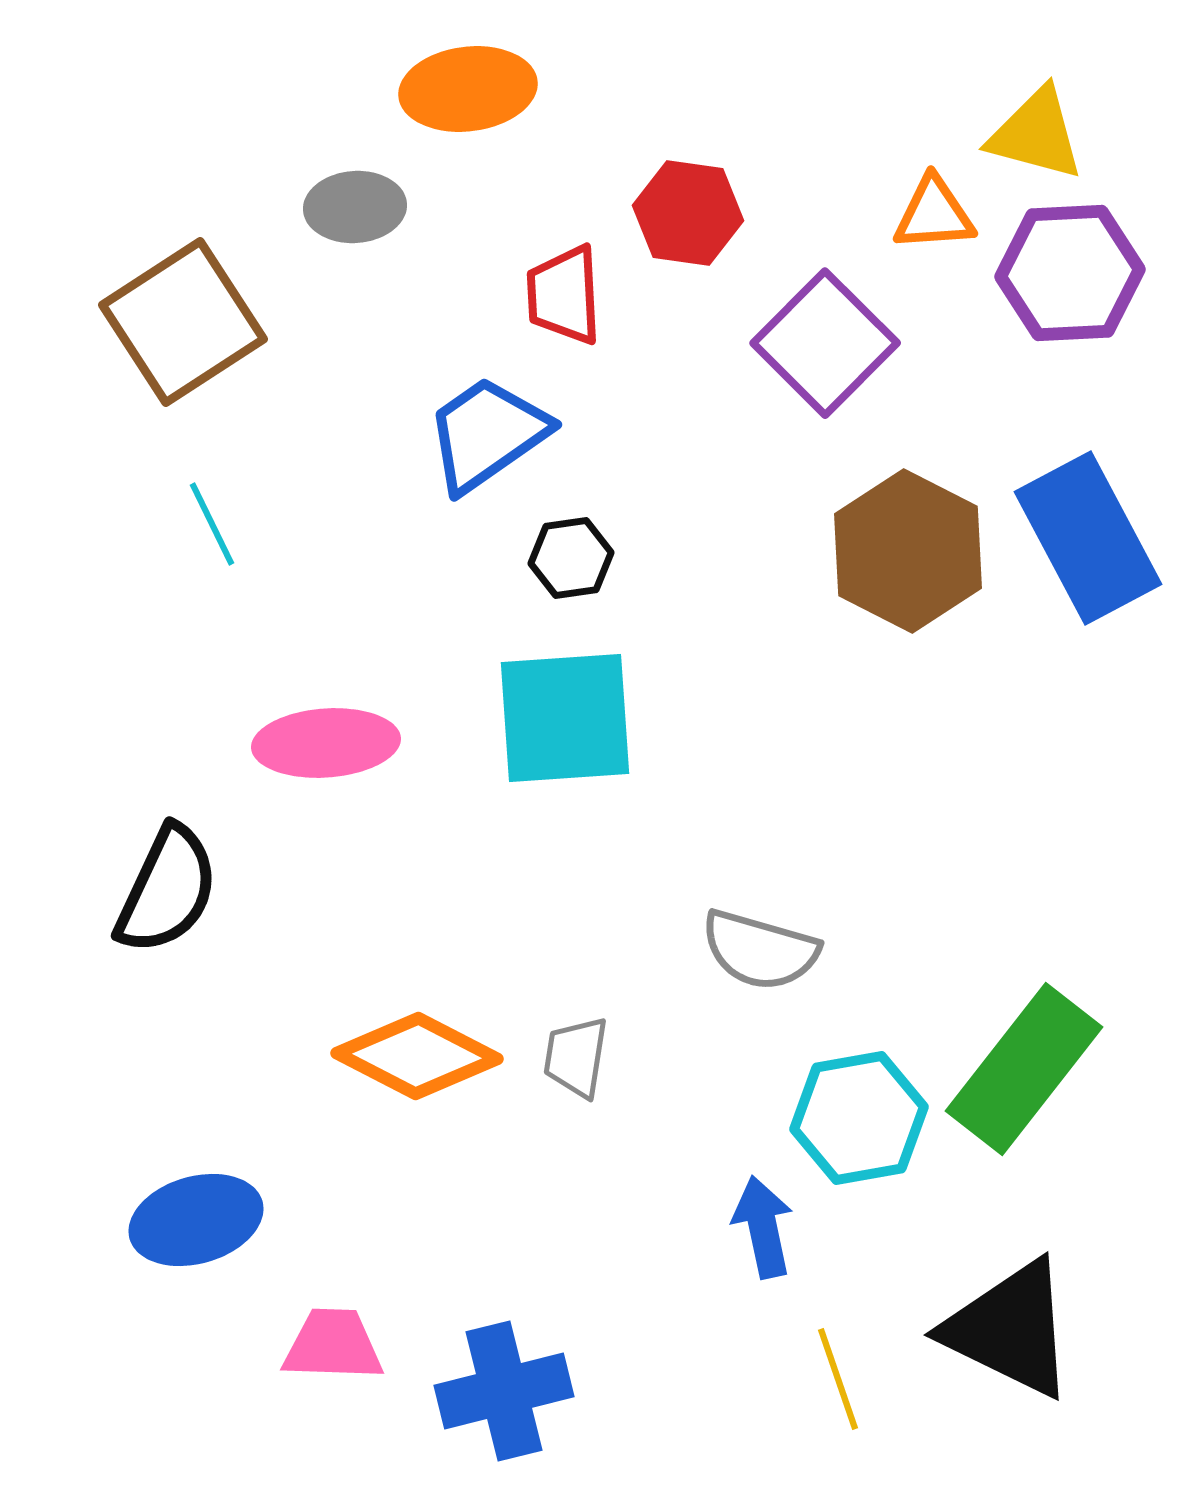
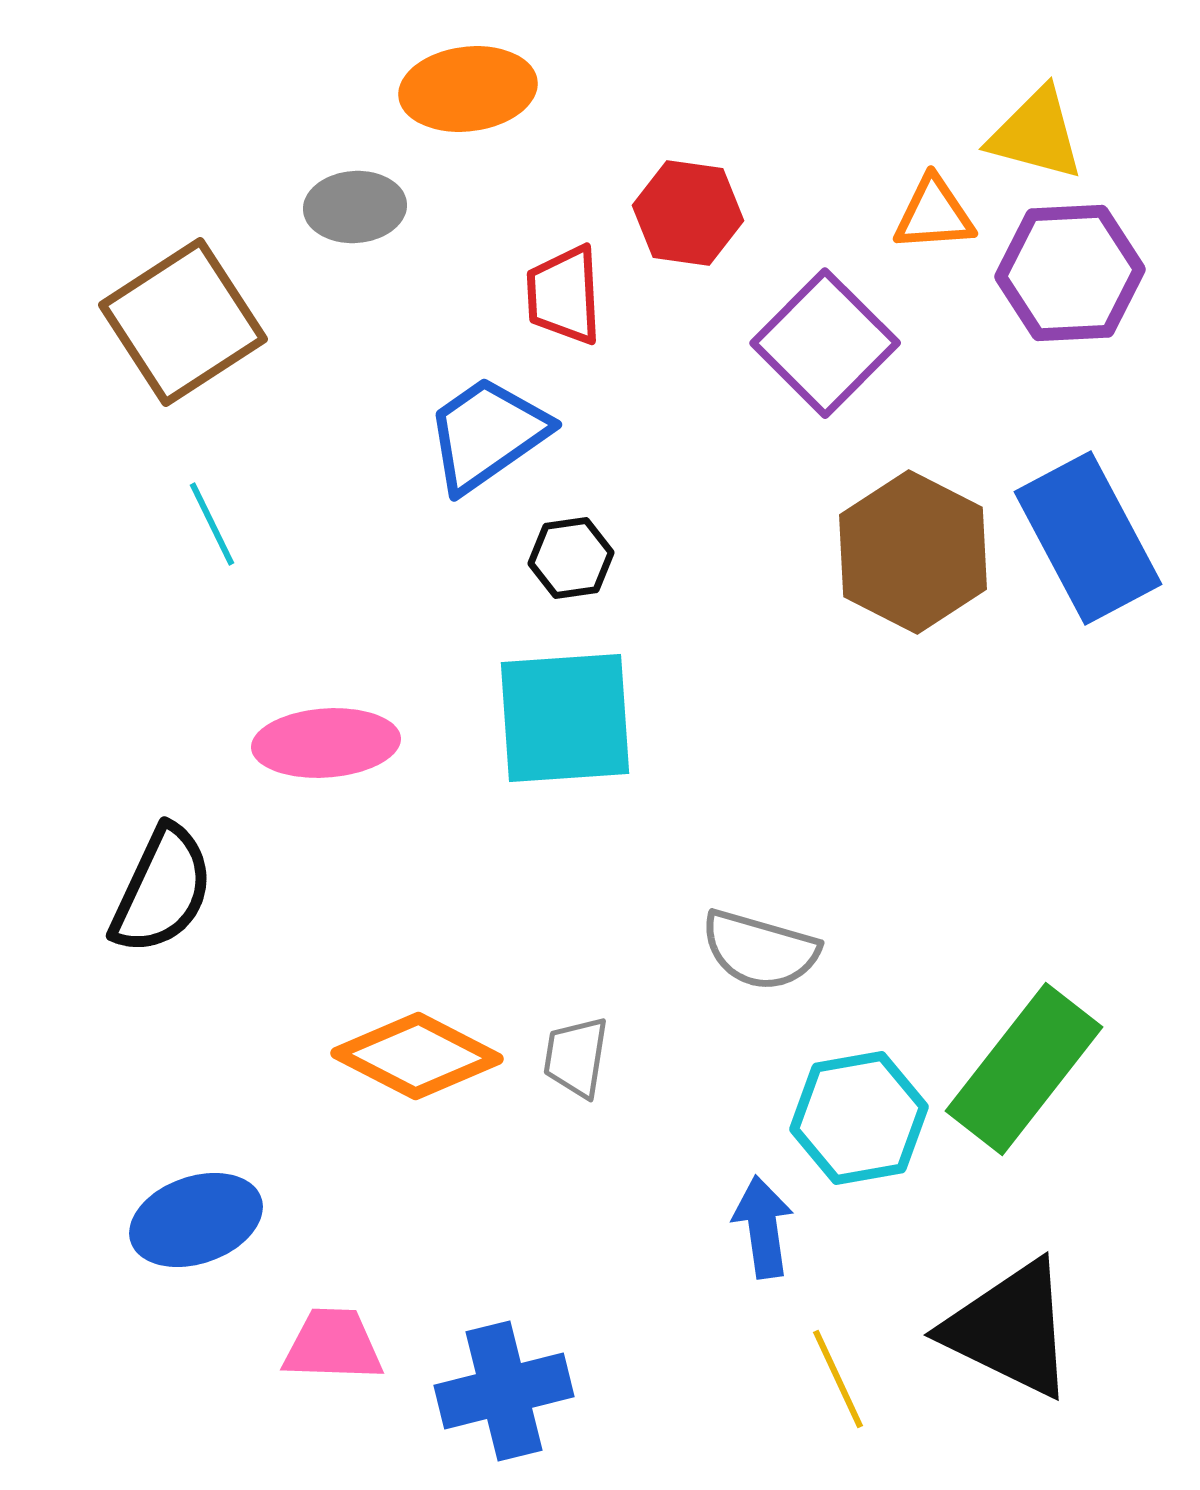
brown hexagon: moved 5 px right, 1 px down
black semicircle: moved 5 px left
blue ellipse: rotated 3 degrees counterclockwise
blue arrow: rotated 4 degrees clockwise
yellow line: rotated 6 degrees counterclockwise
